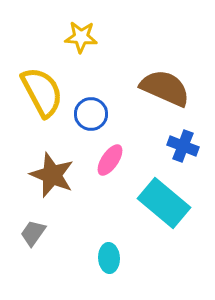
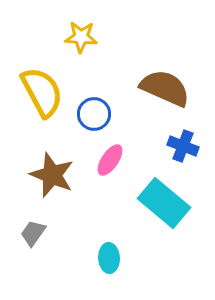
blue circle: moved 3 px right
